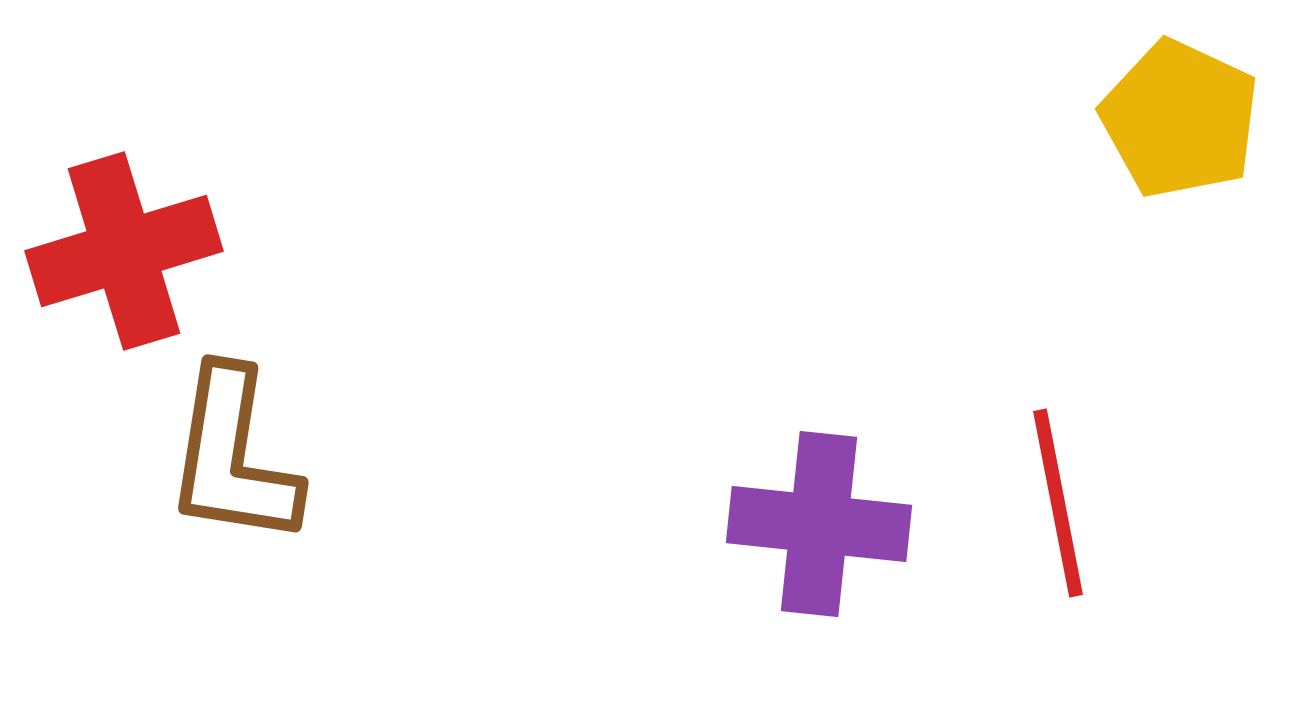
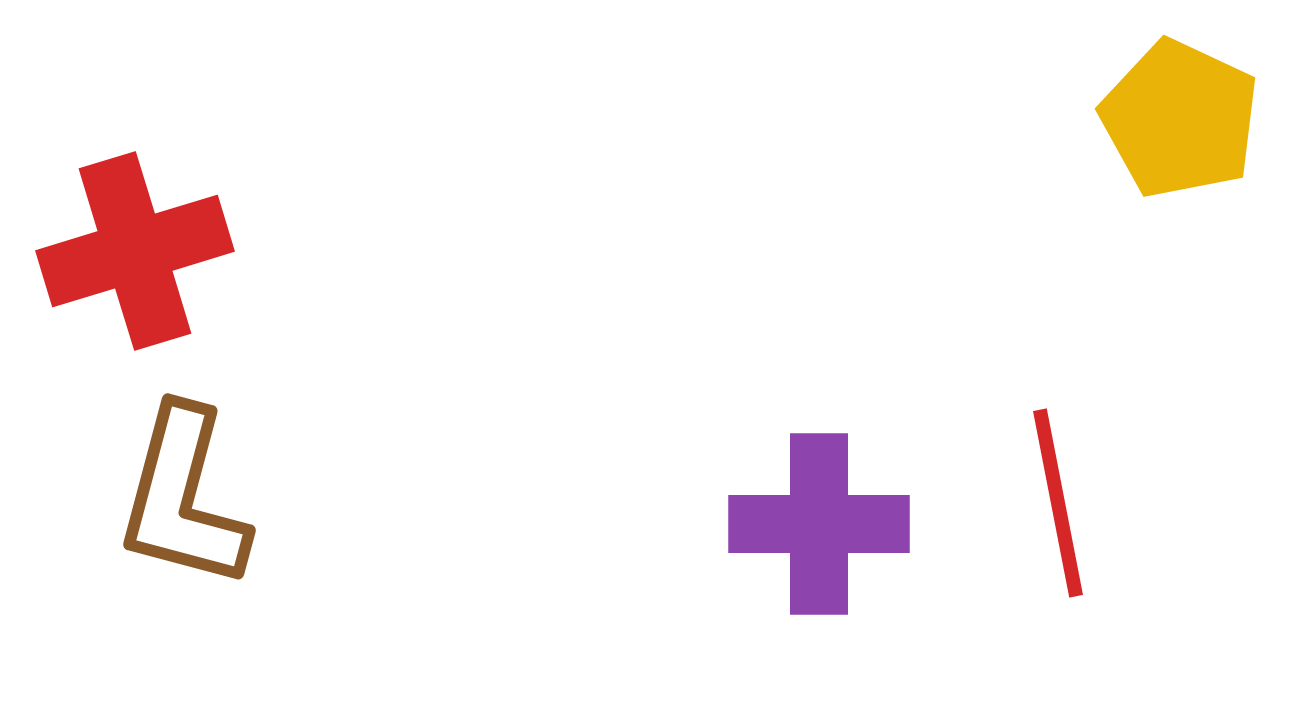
red cross: moved 11 px right
brown L-shape: moved 50 px left, 41 px down; rotated 6 degrees clockwise
purple cross: rotated 6 degrees counterclockwise
